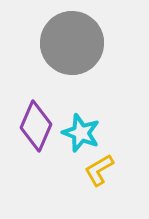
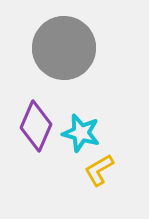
gray circle: moved 8 px left, 5 px down
cyan star: rotated 6 degrees counterclockwise
